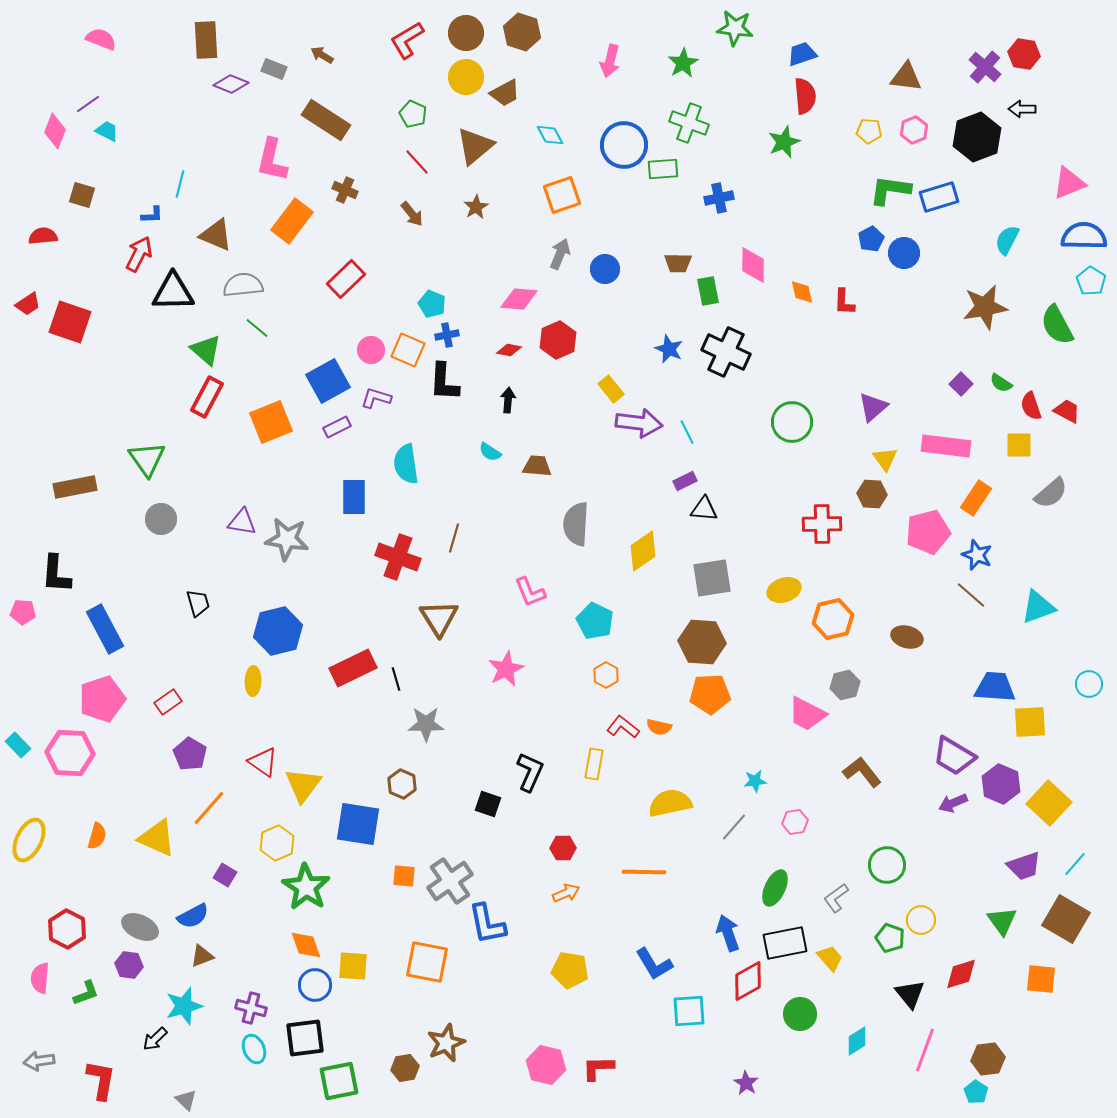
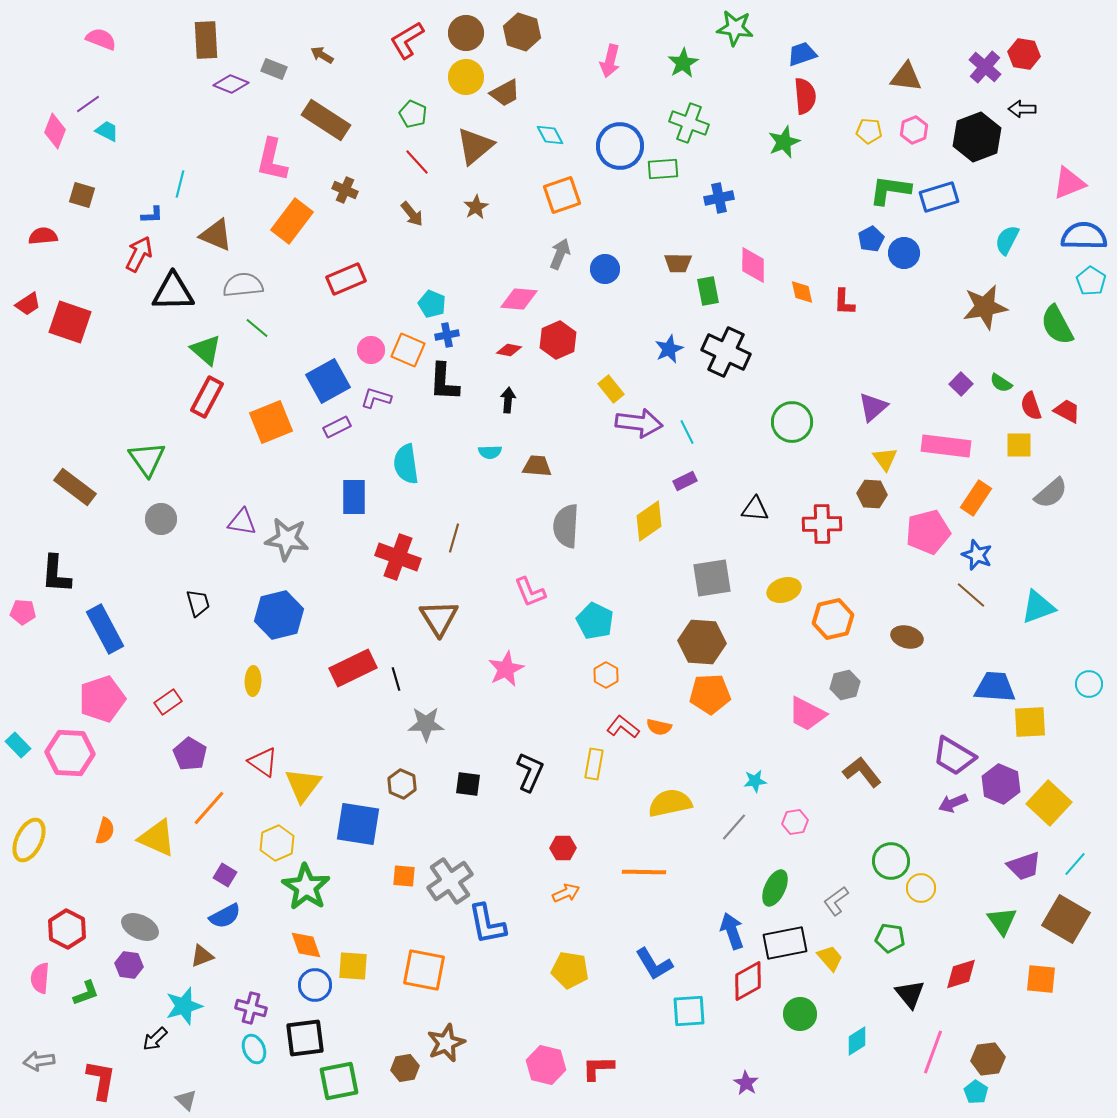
blue circle at (624, 145): moved 4 px left, 1 px down
red rectangle at (346, 279): rotated 21 degrees clockwise
blue star at (669, 349): rotated 24 degrees clockwise
cyan semicircle at (490, 452): rotated 35 degrees counterclockwise
brown rectangle at (75, 487): rotated 48 degrees clockwise
black triangle at (704, 509): moved 51 px right
gray semicircle at (576, 524): moved 10 px left, 2 px down
yellow diamond at (643, 551): moved 6 px right, 30 px up
blue hexagon at (278, 631): moved 1 px right, 16 px up
black square at (488, 804): moved 20 px left, 20 px up; rotated 12 degrees counterclockwise
orange semicircle at (97, 836): moved 8 px right, 5 px up
green circle at (887, 865): moved 4 px right, 4 px up
gray L-shape at (836, 898): moved 3 px down
blue semicircle at (193, 916): moved 32 px right
yellow circle at (921, 920): moved 32 px up
blue arrow at (728, 933): moved 4 px right, 2 px up
green pentagon at (890, 938): rotated 12 degrees counterclockwise
orange square at (427, 962): moved 3 px left, 8 px down
pink line at (925, 1050): moved 8 px right, 2 px down
